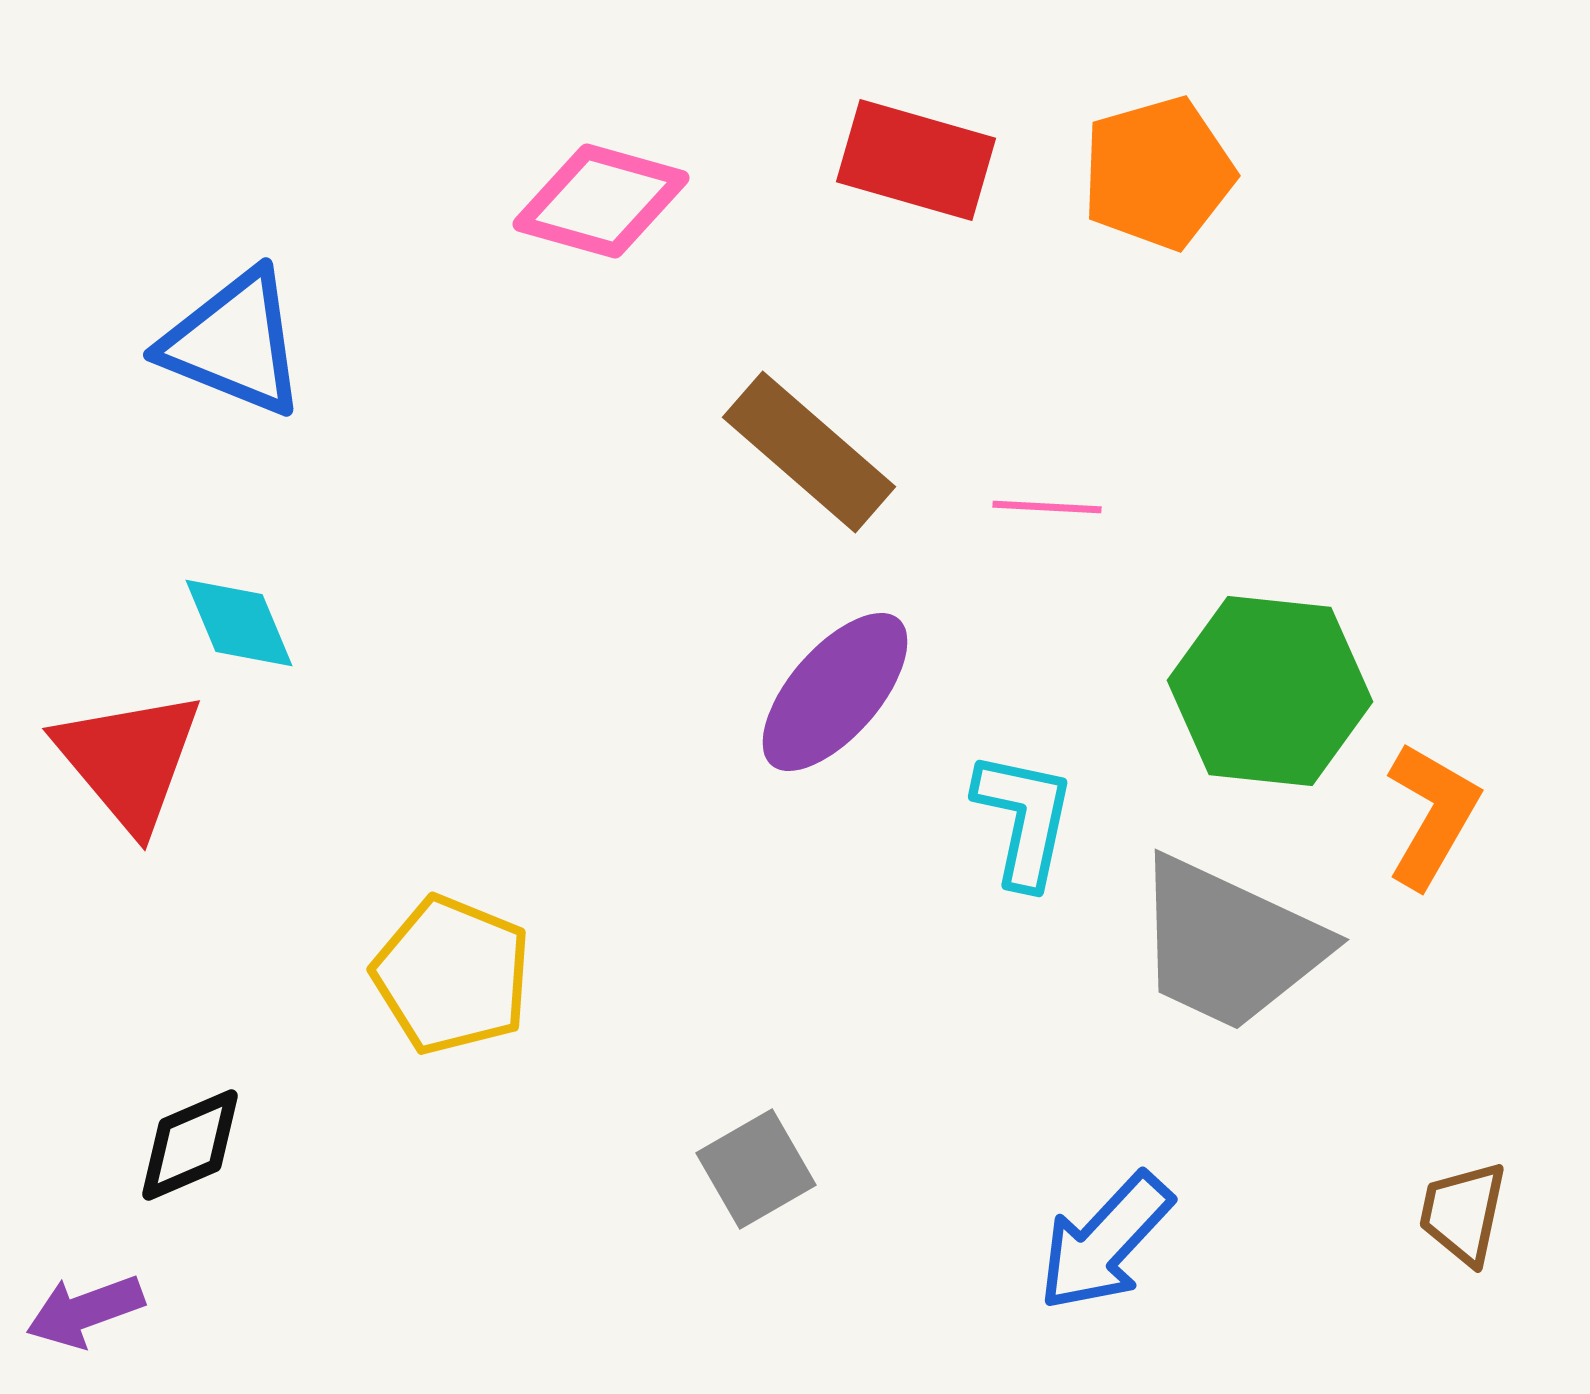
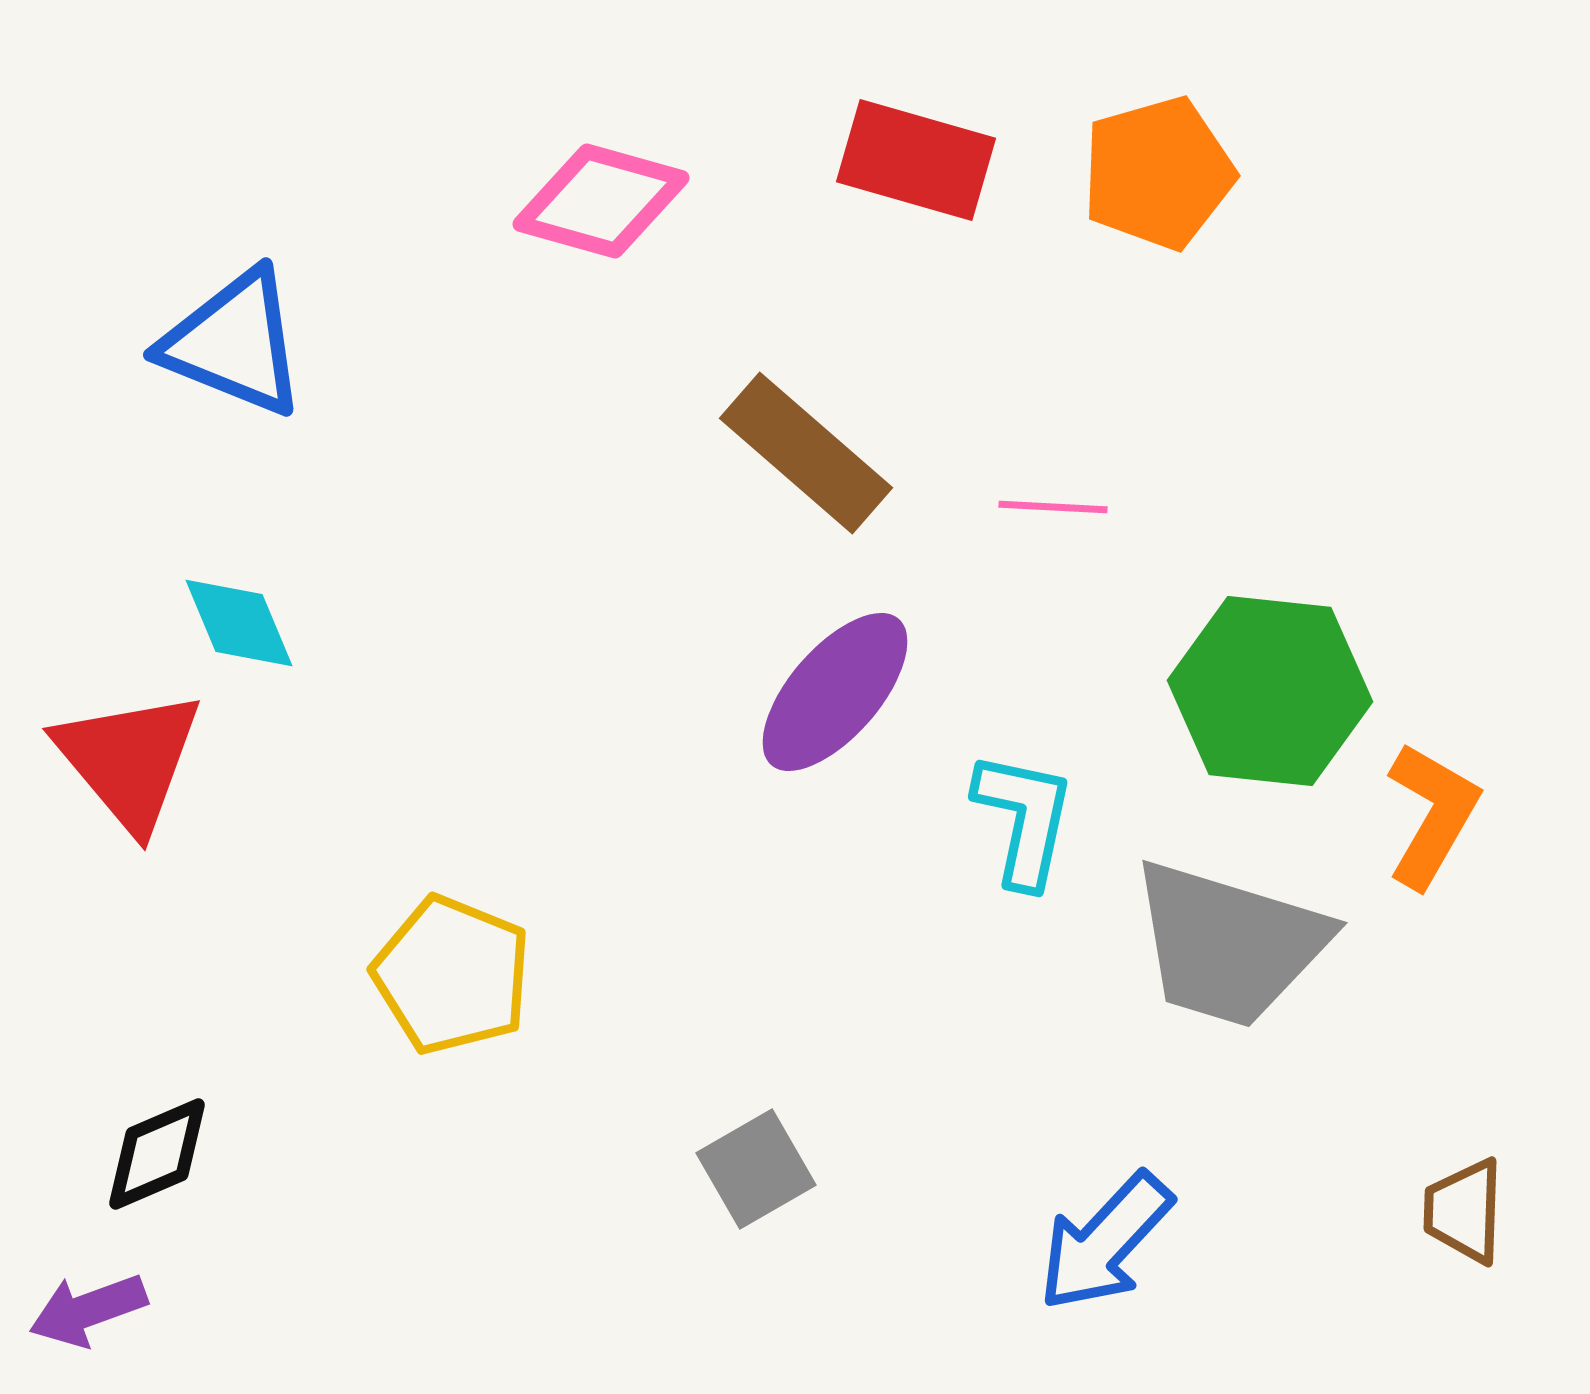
brown rectangle: moved 3 px left, 1 px down
pink line: moved 6 px right
gray trapezoid: rotated 8 degrees counterclockwise
black diamond: moved 33 px left, 9 px down
brown trapezoid: moved 1 px right, 2 px up; rotated 10 degrees counterclockwise
purple arrow: moved 3 px right, 1 px up
